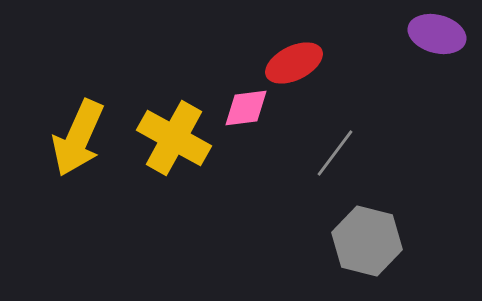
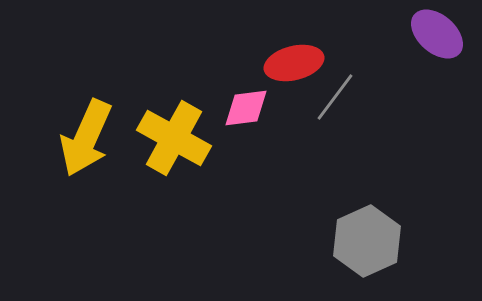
purple ellipse: rotated 26 degrees clockwise
red ellipse: rotated 12 degrees clockwise
yellow arrow: moved 8 px right
gray line: moved 56 px up
gray hexagon: rotated 22 degrees clockwise
